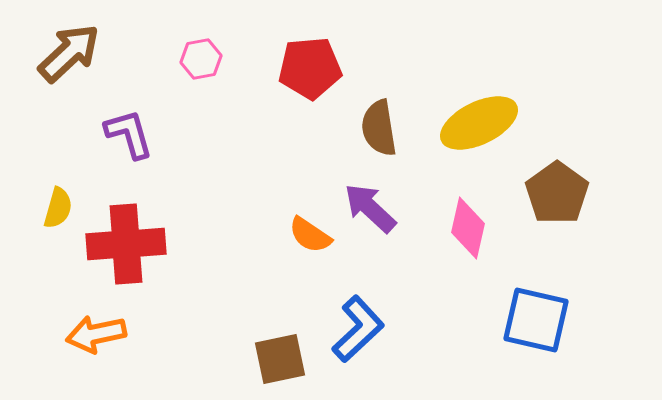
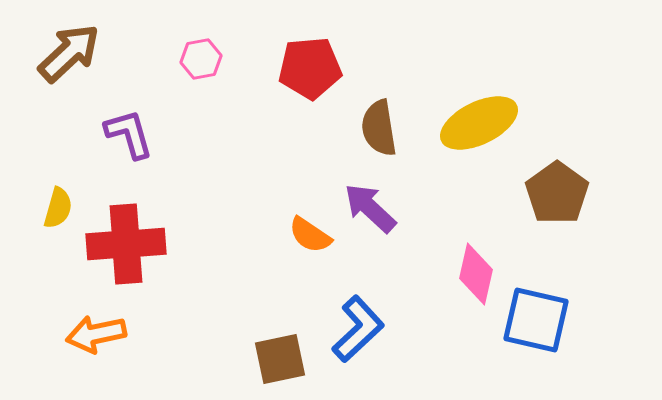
pink diamond: moved 8 px right, 46 px down
